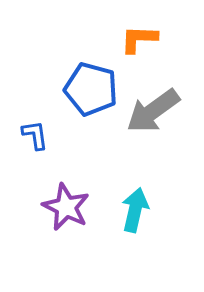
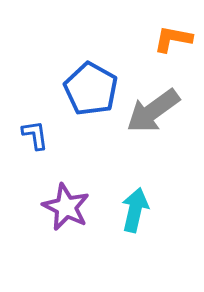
orange L-shape: moved 34 px right; rotated 9 degrees clockwise
blue pentagon: rotated 14 degrees clockwise
